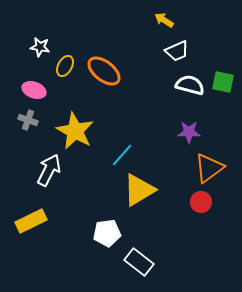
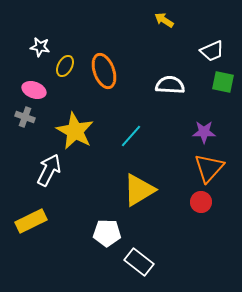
white trapezoid: moved 35 px right
orange ellipse: rotated 32 degrees clockwise
white semicircle: moved 20 px left; rotated 12 degrees counterclockwise
gray cross: moved 3 px left, 3 px up
purple star: moved 15 px right
cyan line: moved 9 px right, 19 px up
orange triangle: rotated 12 degrees counterclockwise
white pentagon: rotated 8 degrees clockwise
